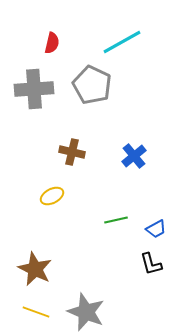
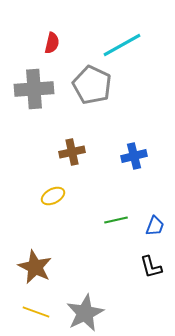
cyan line: moved 3 px down
brown cross: rotated 25 degrees counterclockwise
blue cross: rotated 25 degrees clockwise
yellow ellipse: moved 1 px right
blue trapezoid: moved 1 px left, 3 px up; rotated 40 degrees counterclockwise
black L-shape: moved 3 px down
brown star: moved 2 px up
gray star: moved 1 px left, 1 px down; rotated 24 degrees clockwise
